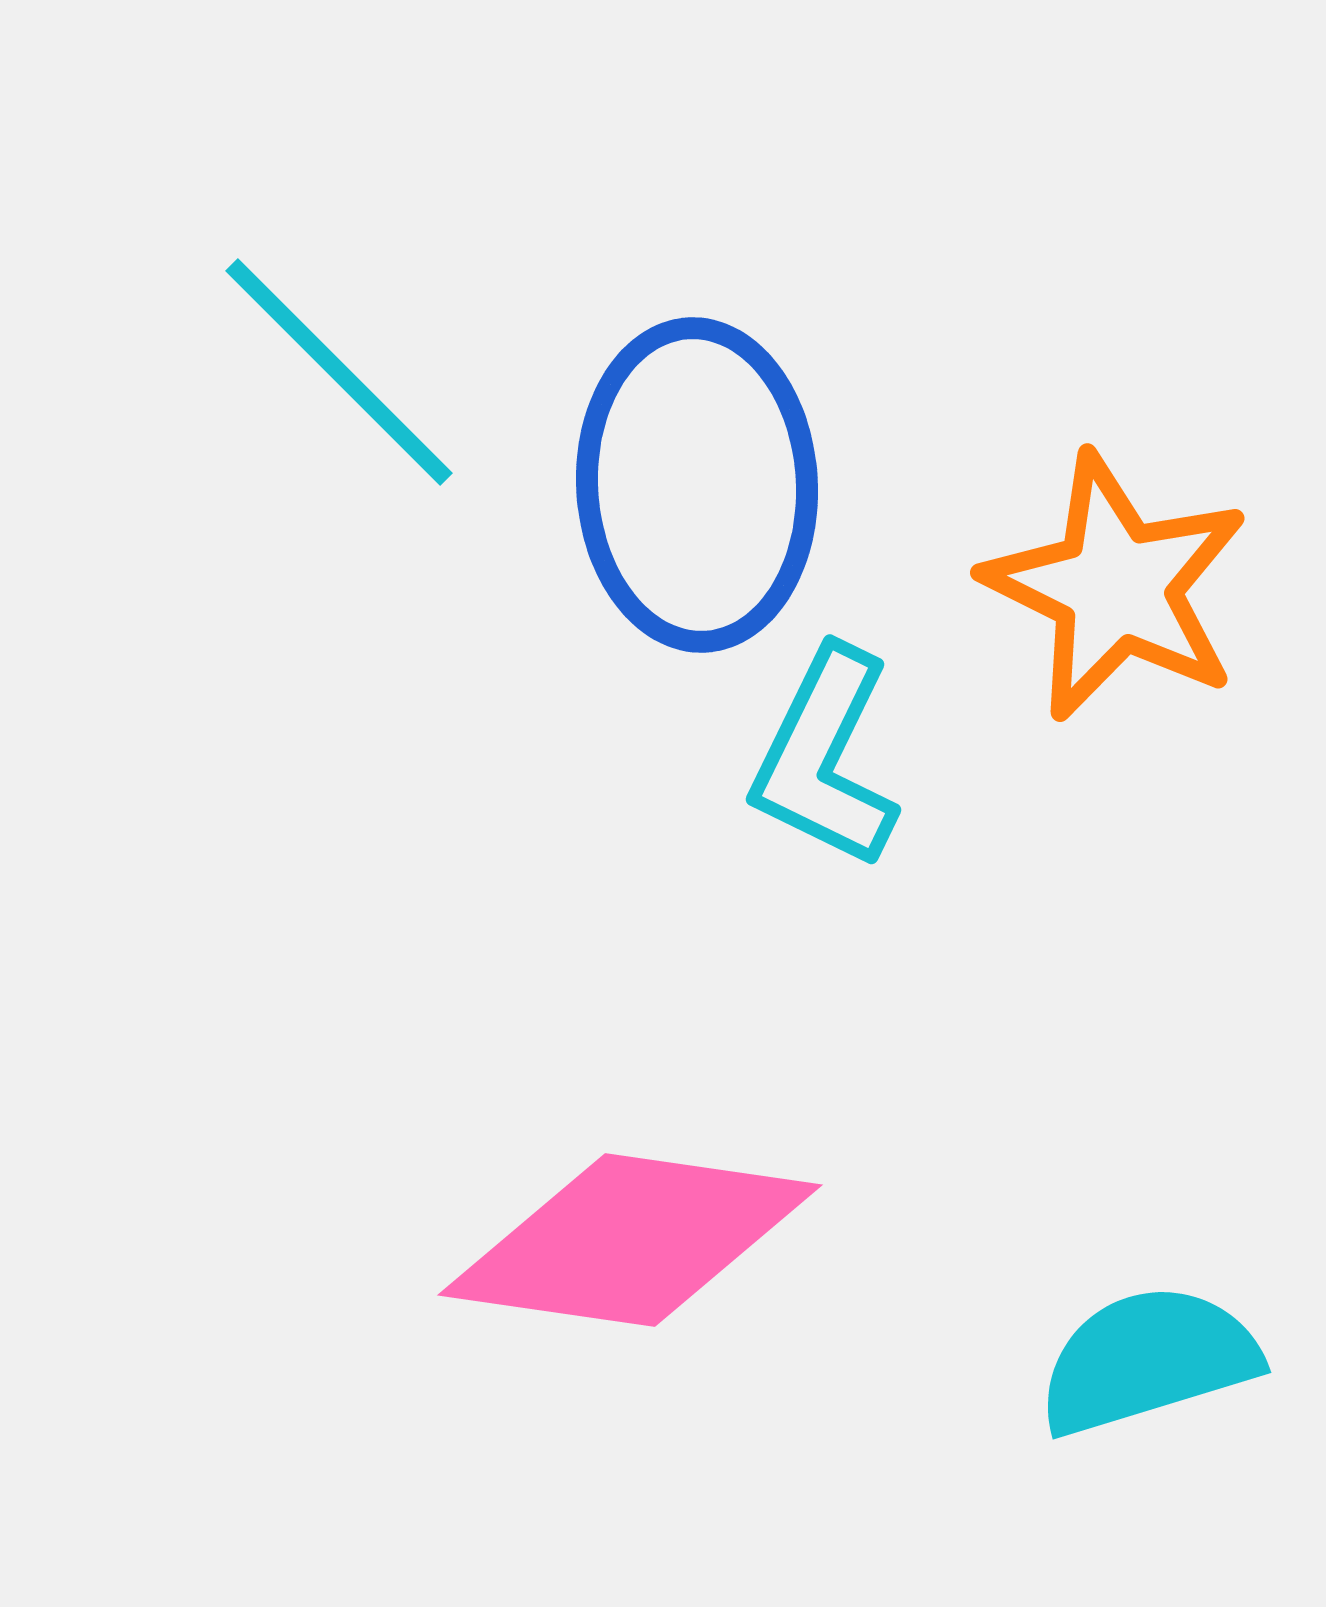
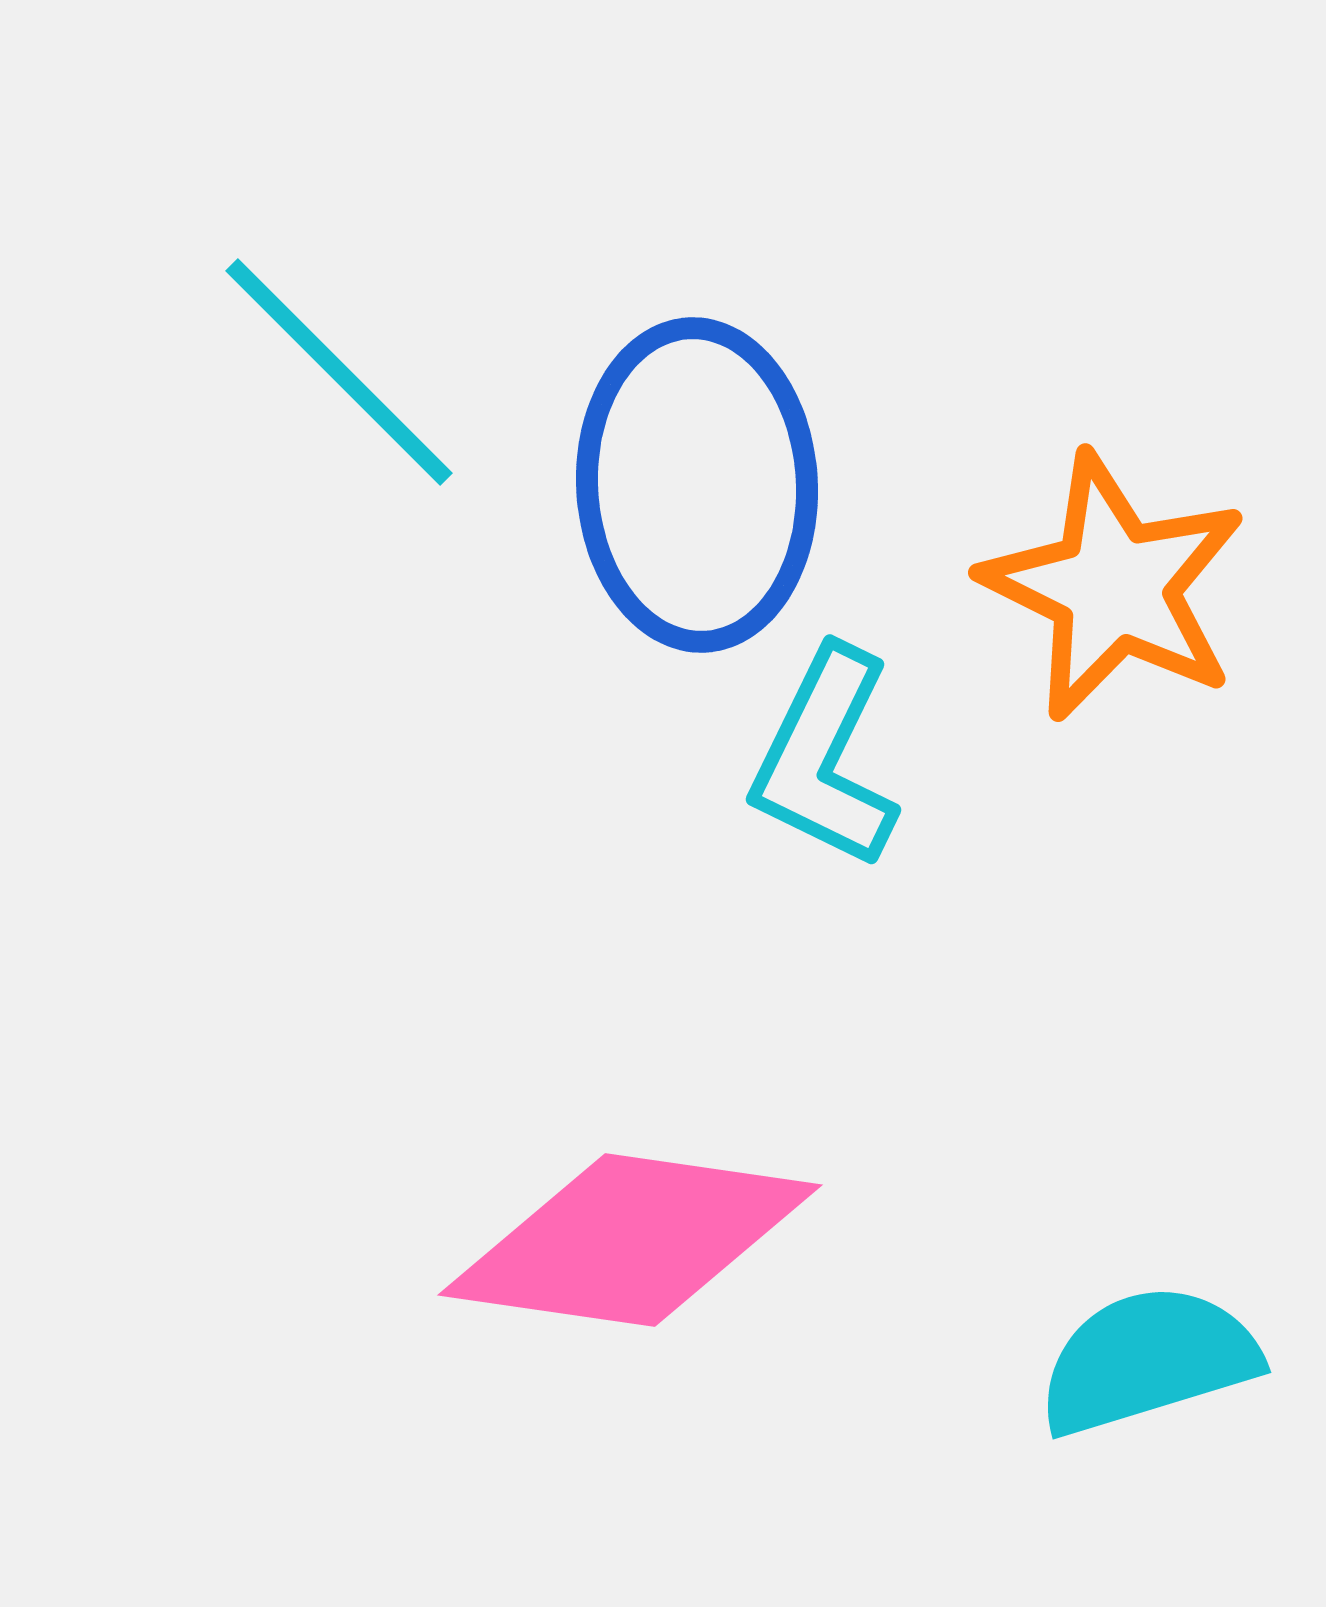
orange star: moved 2 px left
